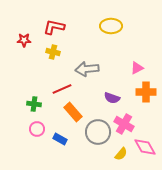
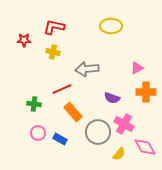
pink circle: moved 1 px right, 4 px down
yellow semicircle: moved 2 px left
